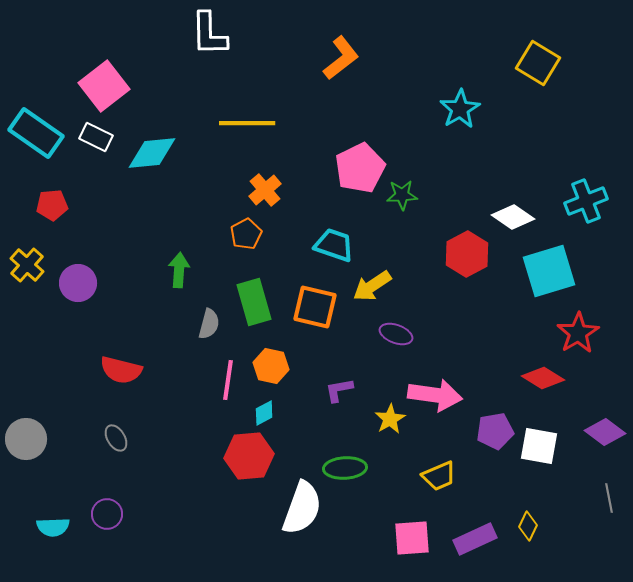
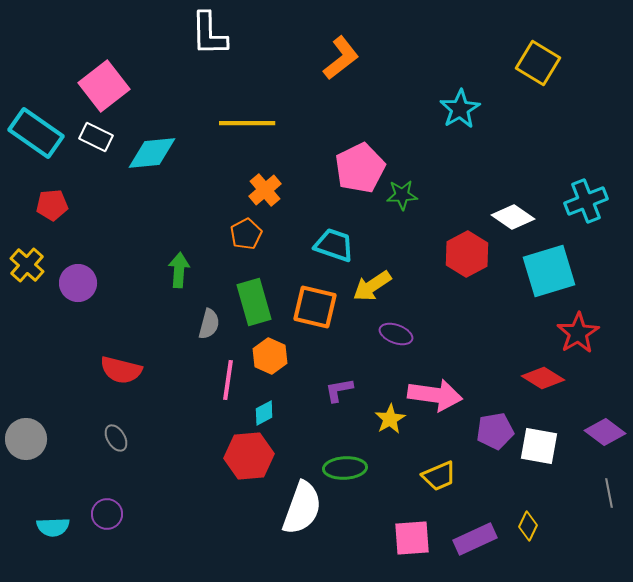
orange hexagon at (271, 366): moved 1 px left, 10 px up; rotated 12 degrees clockwise
gray line at (609, 498): moved 5 px up
